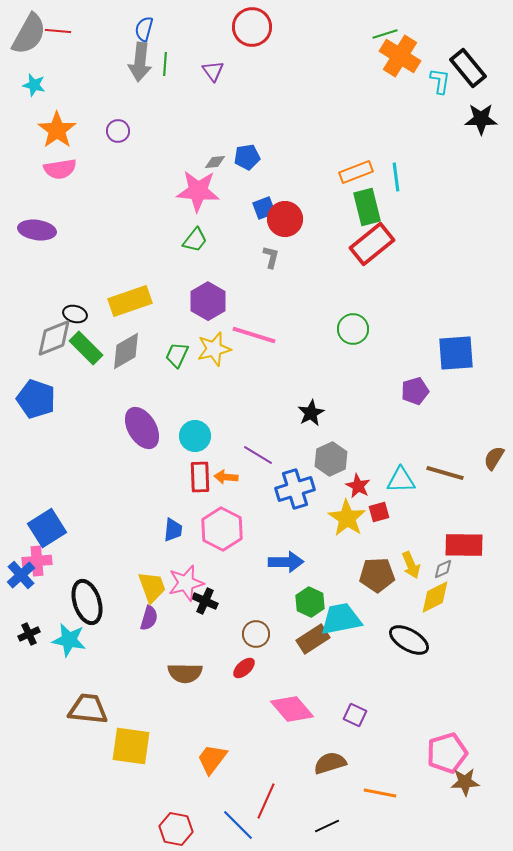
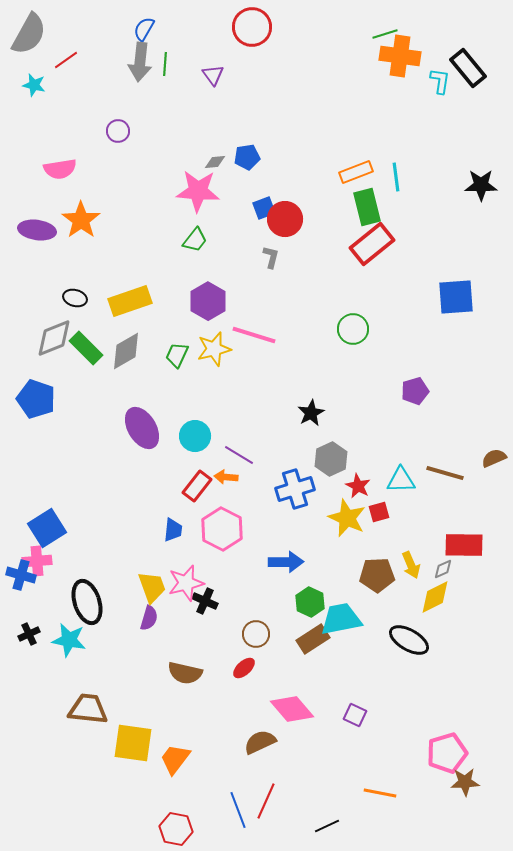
blue semicircle at (144, 29): rotated 15 degrees clockwise
red line at (58, 31): moved 8 px right, 29 px down; rotated 40 degrees counterclockwise
orange cross at (400, 56): rotated 24 degrees counterclockwise
purple triangle at (213, 71): moved 4 px down
black star at (481, 119): moved 66 px down
orange star at (57, 130): moved 24 px right, 90 px down
black ellipse at (75, 314): moved 16 px up
blue square at (456, 353): moved 56 px up
purple line at (258, 455): moved 19 px left
brown semicircle at (494, 458): rotated 35 degrees clockwise
red rectangle at (200, 477): moved 3 px left, 9 px down; rotated 40 degrees clockwise
yellow star at (347, 518): rotated 9 degrees counterclockwise
blue cross at (21, 575): rotated 32 degrees counterclockwise
brown semicircle at (185, 673): rotated 12 degrees clockwise
yellow square at (131, 746): moved 2 px right, 3 px up
orange trapezoid at (212, 759): moved 37 px left
brown semicircle at (330, 763): moved 70 px left, 21 px up; rotated 8 degrees counterclockwise
blue line at (238, 825): moved 15 px up; rotated 24 degrees clockwise
